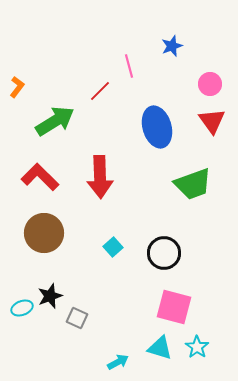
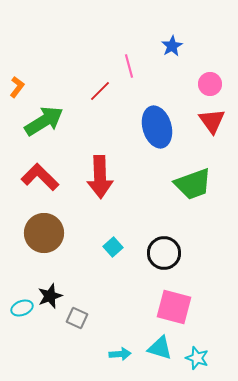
blue star: rotated 10 degrees counterclockwise
green arrow: moved 11 px left
cyan star: moved 11 px down; rotated 15 degrees counterclockwise
cyan arrow: moved 2 px right, 8 px up; rotated 25 degrees clockwise
